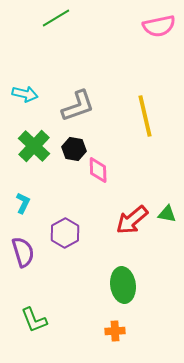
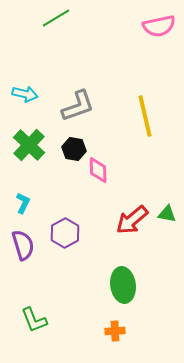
green cross: moved 5 px left, 1 px up
purple semicircle: moved 7 px up
